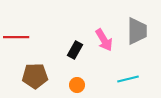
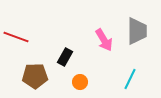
red line: rotated 20 degrees clockwise
black rectangle: moved 10 px left, 7 px down
cyan line: moved 2 px right; rotated 50 degrees counterclockwise
orange circle: moved 3 px right, 3 px up
